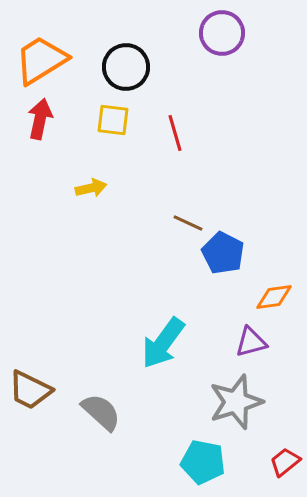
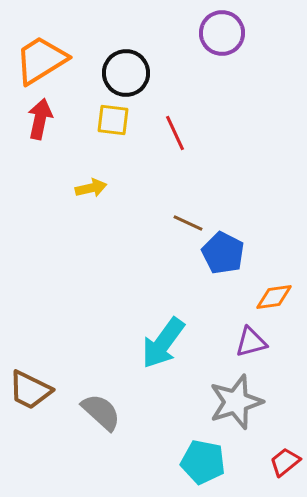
black circle: moved 6 px down
red line: rotated 9 degrees counterclockwise
